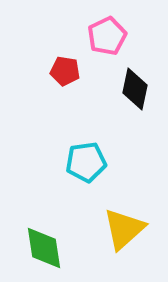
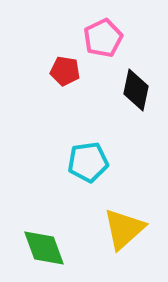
pink pentagon: moved 4 px left, 2 px down
black diamond: moved 1 px right, 1 px down
cyan pentagon: moved 2 px right
green diamond: rotated 12 degrees counterclockwise
